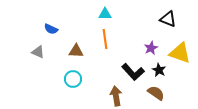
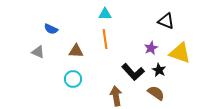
black triangle: moved 2 px left, 2 px down
